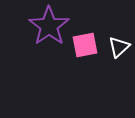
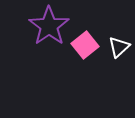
pink square: rotated 28 degrees counterclockwise
